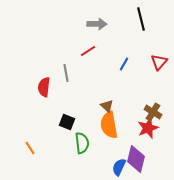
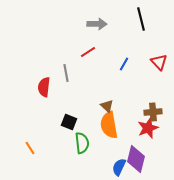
red line: moved 1 px down
red triangle: rotated 24 degrees counterclockwise
brown cross: rotated 36 degrees counterclockwise
black square: moved 2 px right
